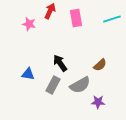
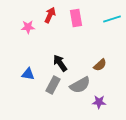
red arrow: moved 4 px down
pink star: moved 1 px left, 3 px down; rotated 16 degrees counterclockwise
purple star: moved 1 px right
